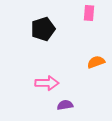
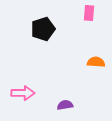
orange semicircle: rotated 24 degrees clockwise
pink arrow: moved 24 px left, 10 px down
